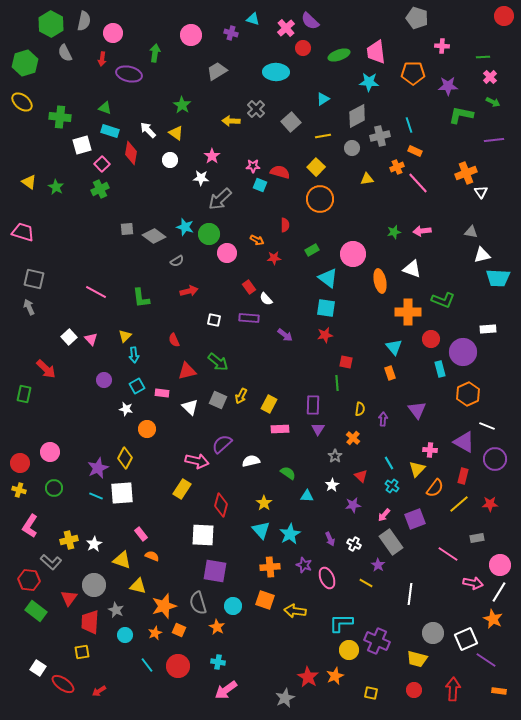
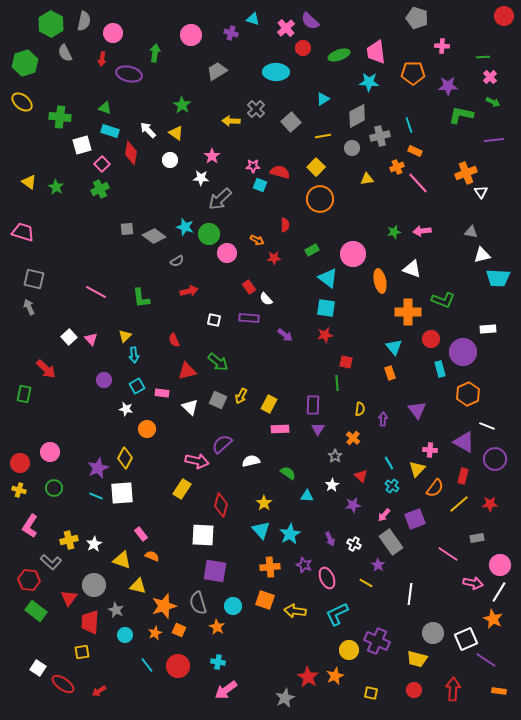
cyan L-shape at (341, 623): moved 4 px left, 9 px up; rotated 25 degrees counterclockwise
